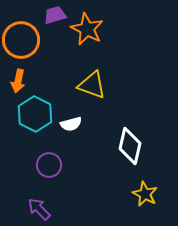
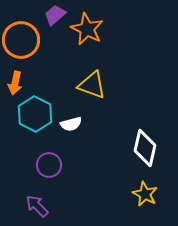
purple trapezoid: rotated 25 degrees counterclockwise
orange arrow: moved 3 px left, 2 px down
white diamond: moved 15 px right, 2 px down
purple arrow: moved 2 px left, 3 px up
